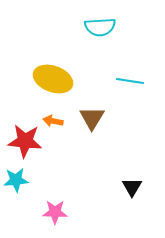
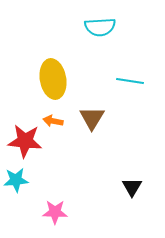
yellow ellipse: rotated 60 degrees clockwise
